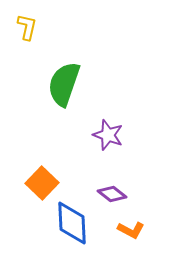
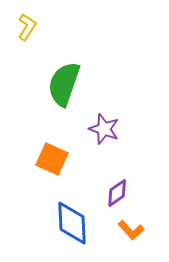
yellow L-shape: rotated 20 degrees clockwise
purple star: moved 4 px left, 6 px up
orange square: moved 10 px right, 24 px up; rotated 20 degrees counterclockwise
purple diamond: moved 5 px right, 1 px up; rotated 72 degrees counterclockwise
orange L-shape: rotated 20 degrees clockwise
